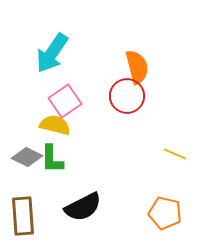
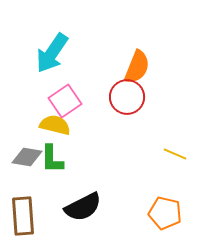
orange semicircle: rotated 36 degrees clockwise
red circle: moved 1 px down
gray diamond: rotated 16 degrees counterclockwise
